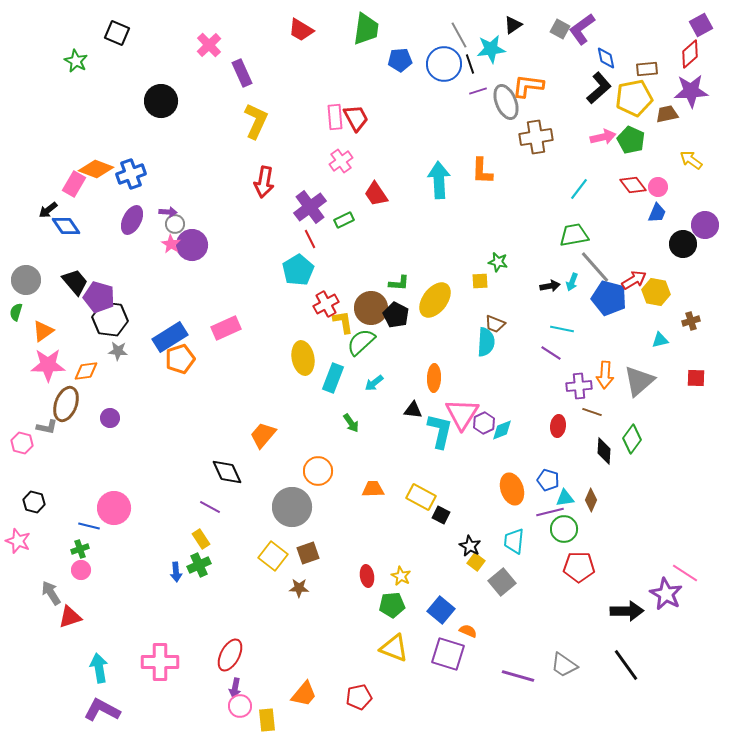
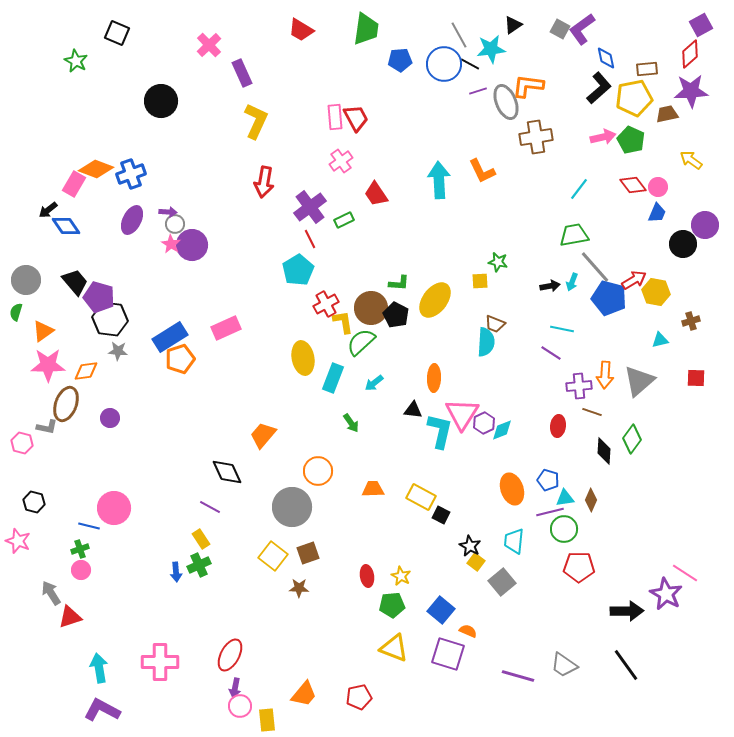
black line at (470, 64): rotated 42 degrees counterclockwise
orange L-shape at (482, 171): rotated 28 degrees counterclockwise
